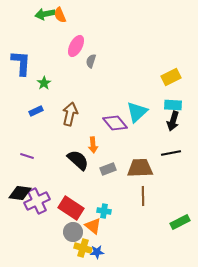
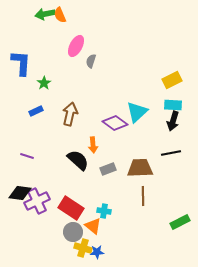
yellow rectangle: moved 1 px right, 3 px down
purple diamond: rotated 15 degrees counterclockwise
